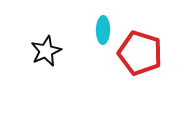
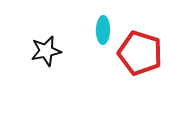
black star: rotated 12 degrees clockwise
